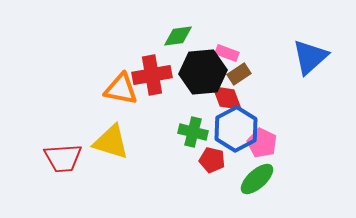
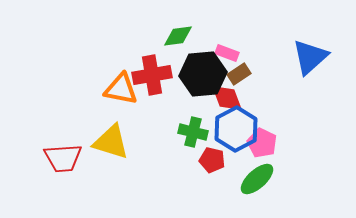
black hexagon: moved 2 px down
